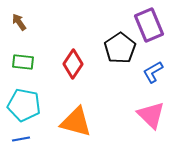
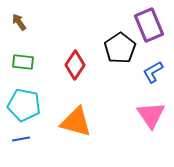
red diamond: moved 2 px right, 1 px down
pink triangle: rotated 12 degrees clockwise
